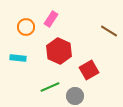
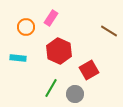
pink rectangle: moved 1 px up
green line: moved 1 px right, 1 px down; rotated 36 degrees counterclockwise
gray circle: moved 2 px up
